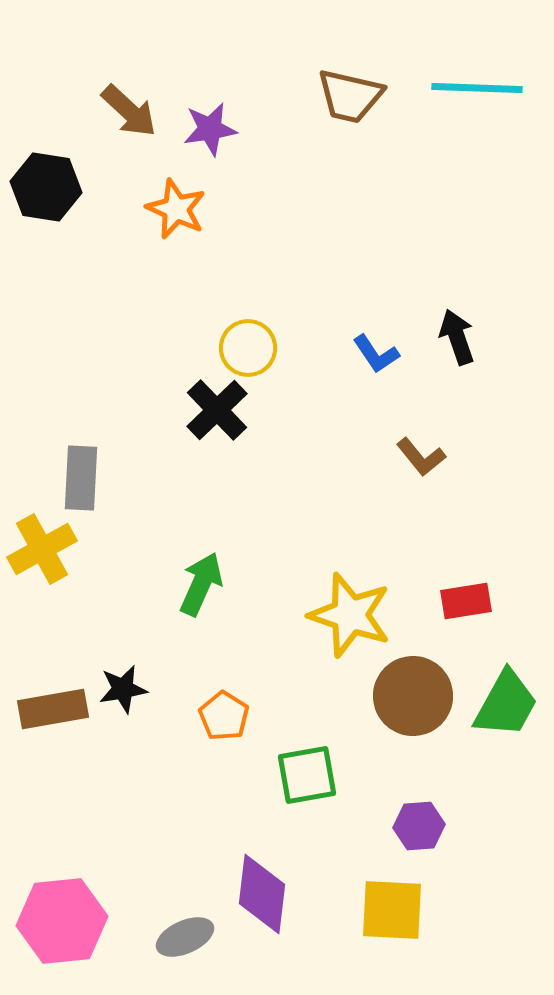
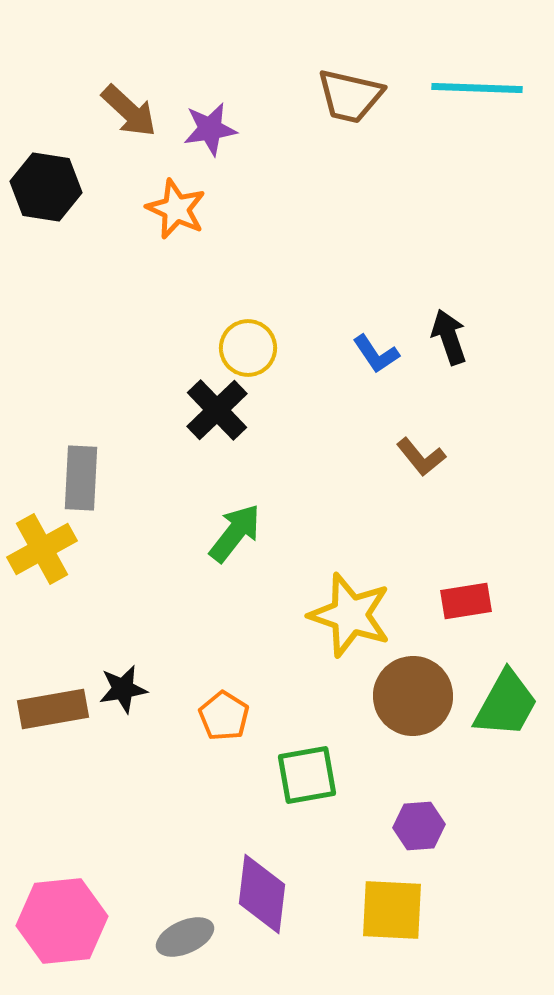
black arrow: moved 8 px left
green arrow: moved 34 px right, 51 px up; rotated 14 degrees clockwise
